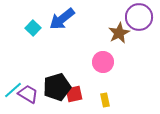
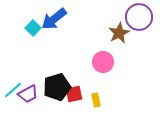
blue arrow: moved 8 px left
purple trapezoid: rotated 120 degrees clockwise
yellow rectangle: moved 9 px left
